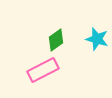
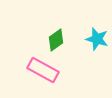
pink rectangle: rotated 56 degrees clockwise
